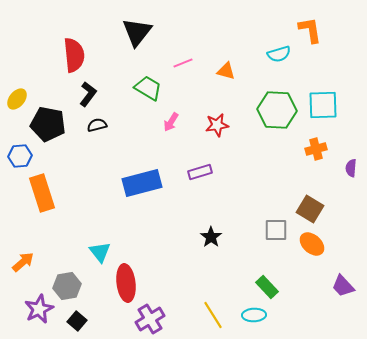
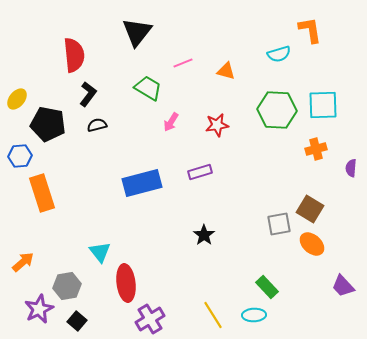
gray square: moved 3 px right, 6 px up; rotated 10 degrees counterclockwise
black star: moved 7 px left, 2 px up
